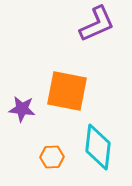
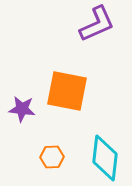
cyan diamond: moved 7 px right, 11 px down
